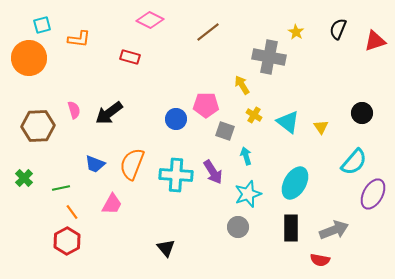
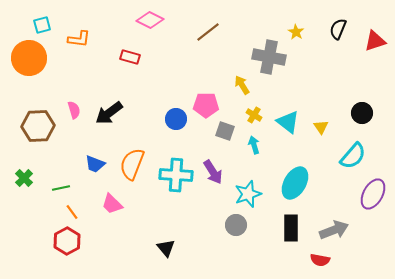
cyan arrow: moved 8 px right, 11 px up
cyan semicircle: moved 1 px left, 6 px up
pink trapezoid: rotated 105 degrees clockwise
gray circle: moved 2 px left, 2 px up
